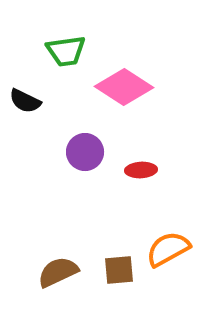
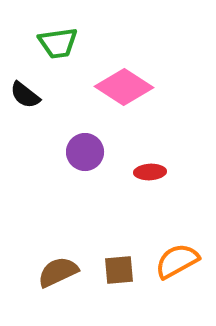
green trapezoid: moved 8 px left, 8 px up
black semicircle: moved 6 px up; rotated 12 degrees clockwise
red ellipse: moved 9 px right, 2 px down
orange semicircle: moved 9 px right, 12 px down
